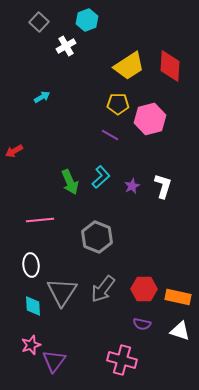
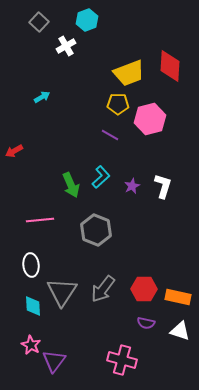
yellow trapezoid: moved 7 px down; rotated 12 degrees clockwise
green arrow: moved 1 px right, 3 px down
gray hexagon: moved 1 px left, 7 px up
purple semicircle: moved 4 px right, 1 px up
pink star: rotated 24 degrees counterclockwise
